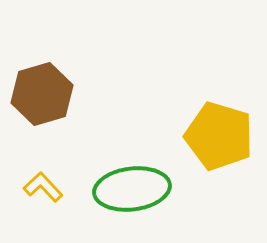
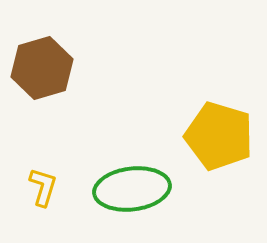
brown hexagon: moved 26 px up
yellow L-shape: rotated 60 degrees clockwise
